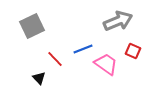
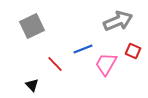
red line: moved 5 px down
pink trapezoid: rotated 95 degrees counterclockwise
black triangle: moved 7 px left, 7 px down
